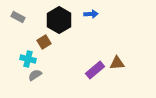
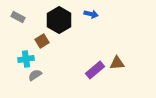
blue arrow: rotated 16 degrees clockwise
brown square: moved 2 px left, 1 px up
cyan cross: moved 2 px left; rotated 21 degrees counterclockwise
